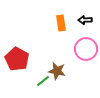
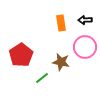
pink circle: moved 1 px left, 2 px up
red pentagon: moved 4 px right, 4 px up; rotated 10 degrees clockwise
brown star: moved 4 px right, 9 px up
green line: moved 1 px left, 3 px up
